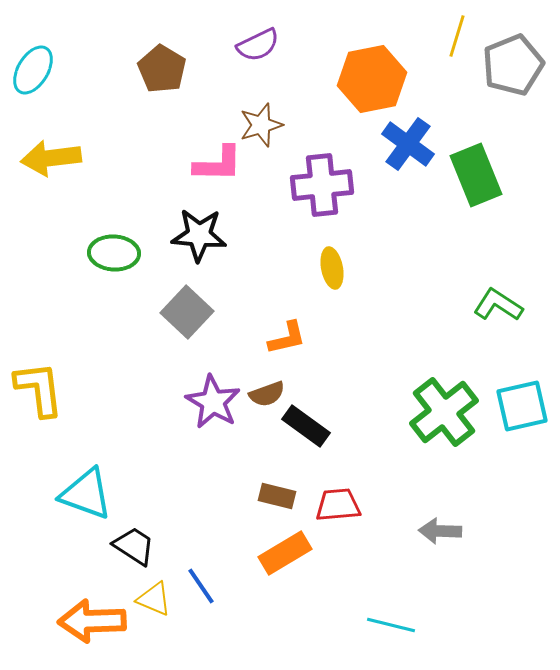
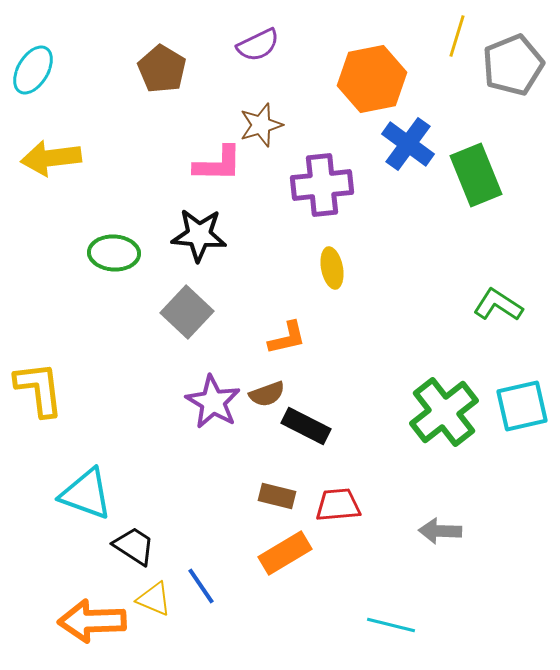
black rectangle: rotated 9 degrees counterclockwise
